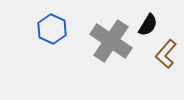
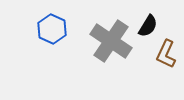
black semicircle: moved 1 px down
brown L-shape: rotated 16 degrees counterclockwise
